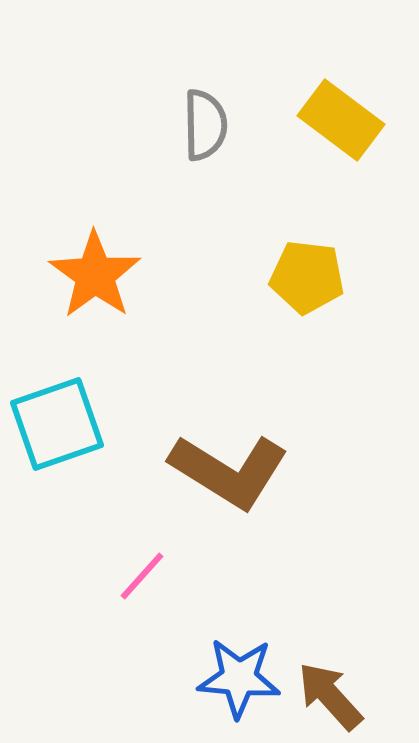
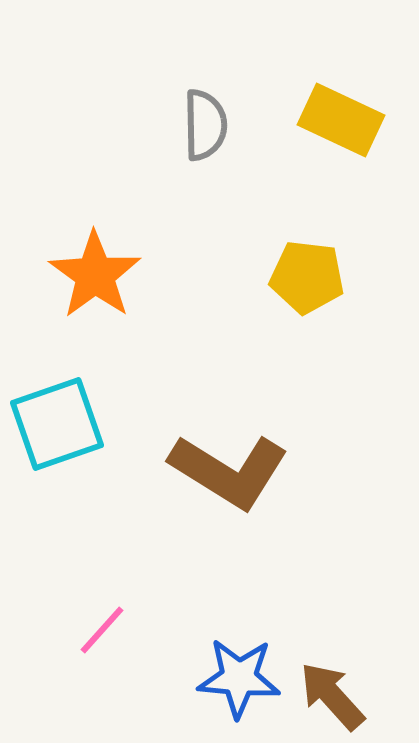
yellow rectangle: rotated 12 degrees counterclockwise
pink line: moved 40 px left, 54 px down
brown arrow: moved 2 px right
